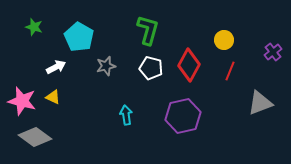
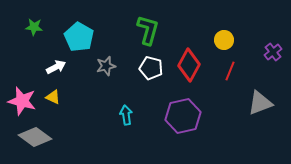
green star: rotated 12 degrees counterclockwise
